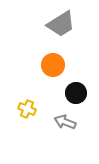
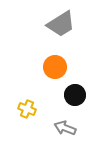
orange circle: moved 2 px right, 2 px down
black circle: moved 1 px left, 2 px down
gray arrow: moved 6 px down
